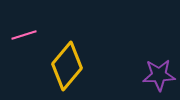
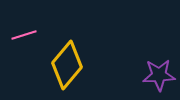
yellow diamond: moved 1 px up
